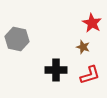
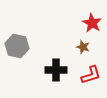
gray hexagon: moved 7 px down
red L-shape: moved 1 px right
